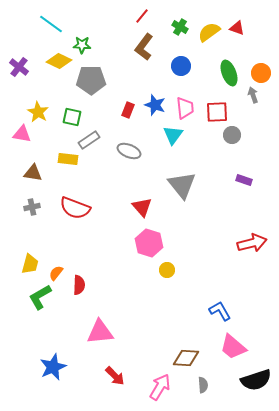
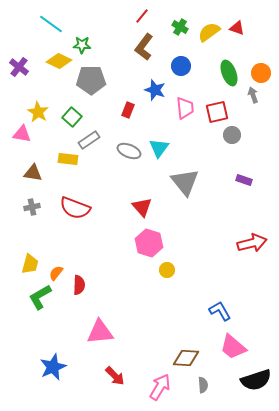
blue star at (155, 105): moved 15 px up
red square at (217, 112): rotated 10 degrees counterclockwise
green square at (72, 117): rotated 30 degrees clockwise
cyan triangle at (173, 135): moved 14 px left, 13 px down
gray triangle at (182, 185): moved 3 px right, 3 px up
